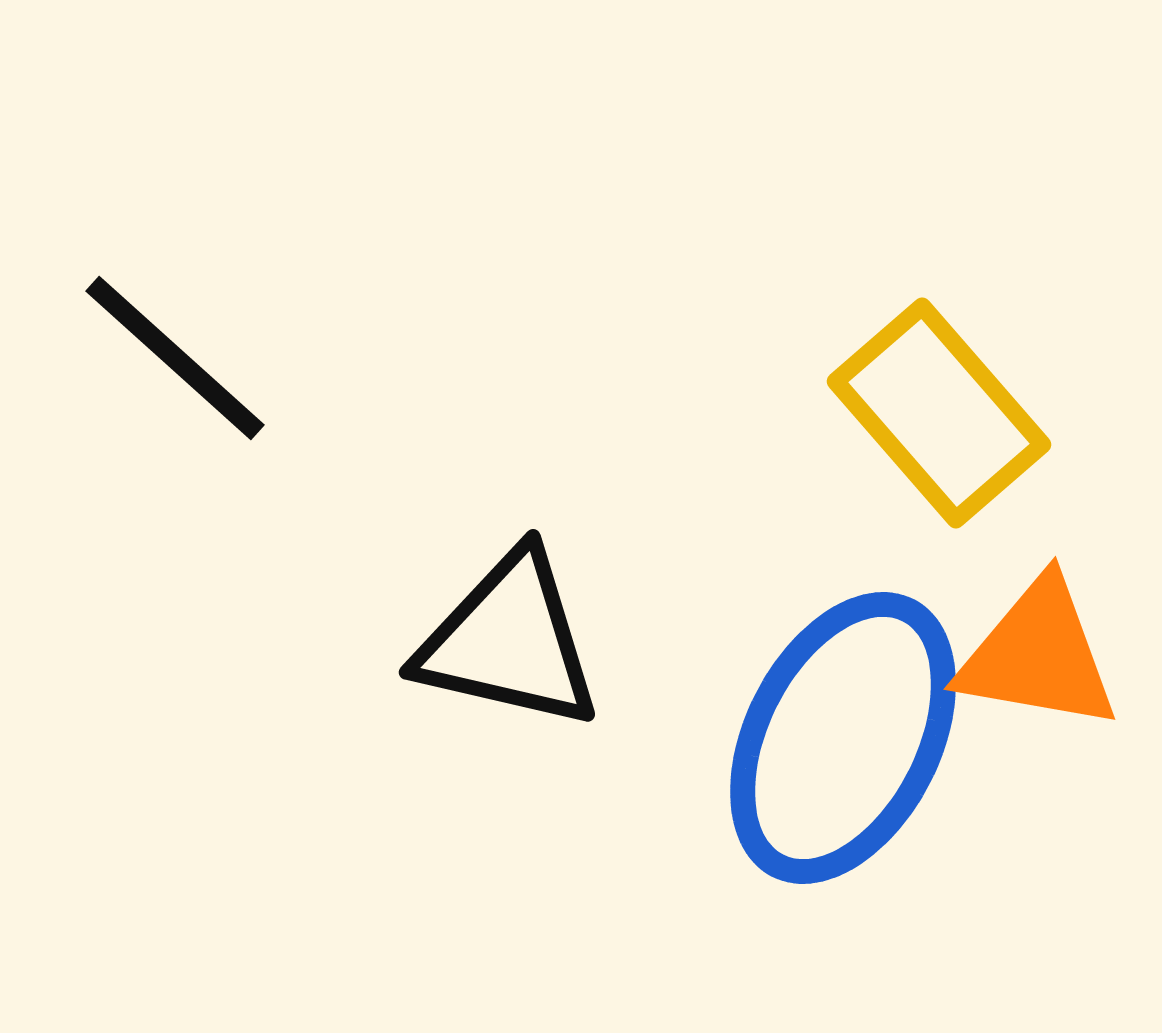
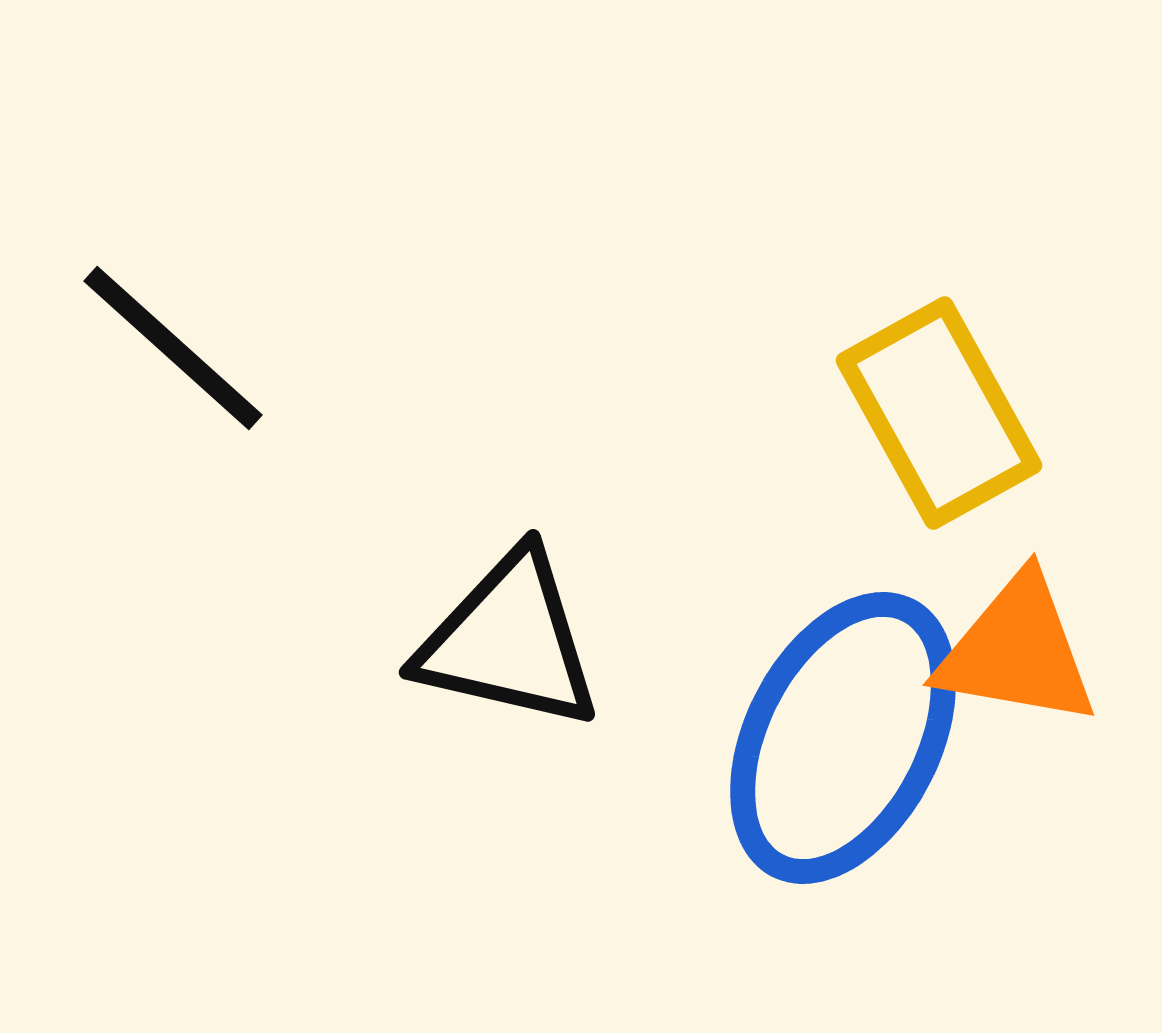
black line: moved 2 px left, 10 px up
yellow rectangle: rotated 12 degrees clockwise
orange triangle: moved 21 px left, 4 px up
